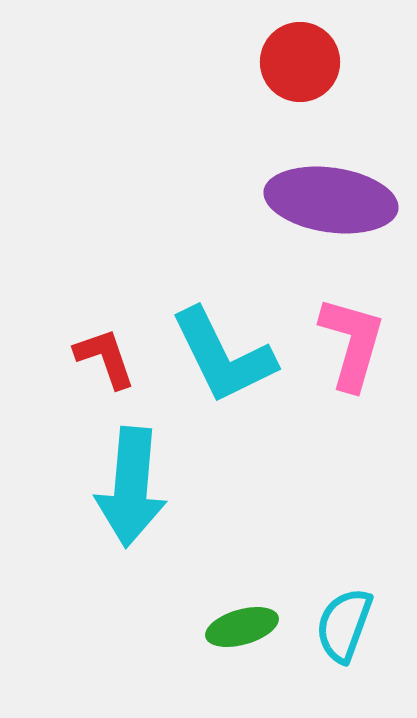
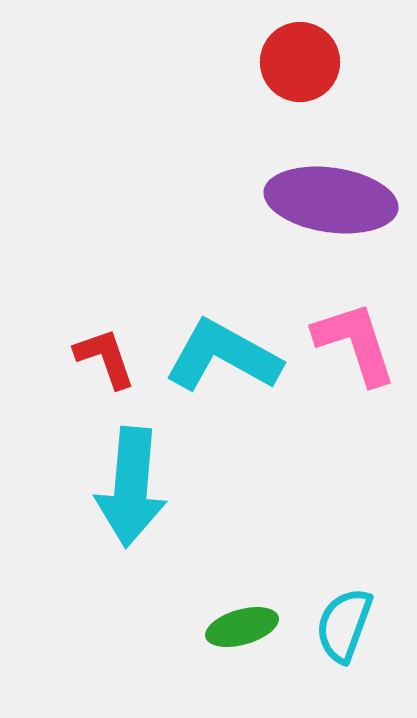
pink L-shape: moved 3 px right; rotated 34 degrees counterclockwise
cyan L-shape: rotated 145 degrees clockwise
